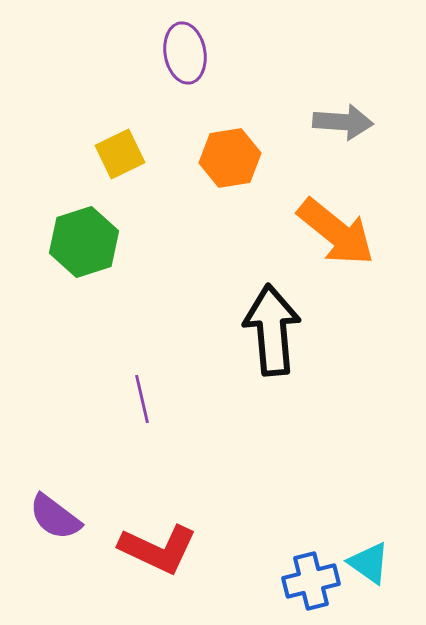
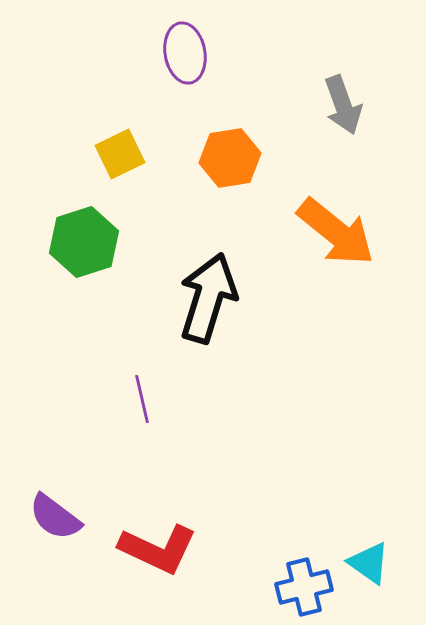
gray arrow: moved 17 px up; rotated 66 degrees clockwise
black arrow: moved 64 px left, 32 px up; rotated 22 degrees clockwise
blue cross: moved 7 px left, 6 px down
